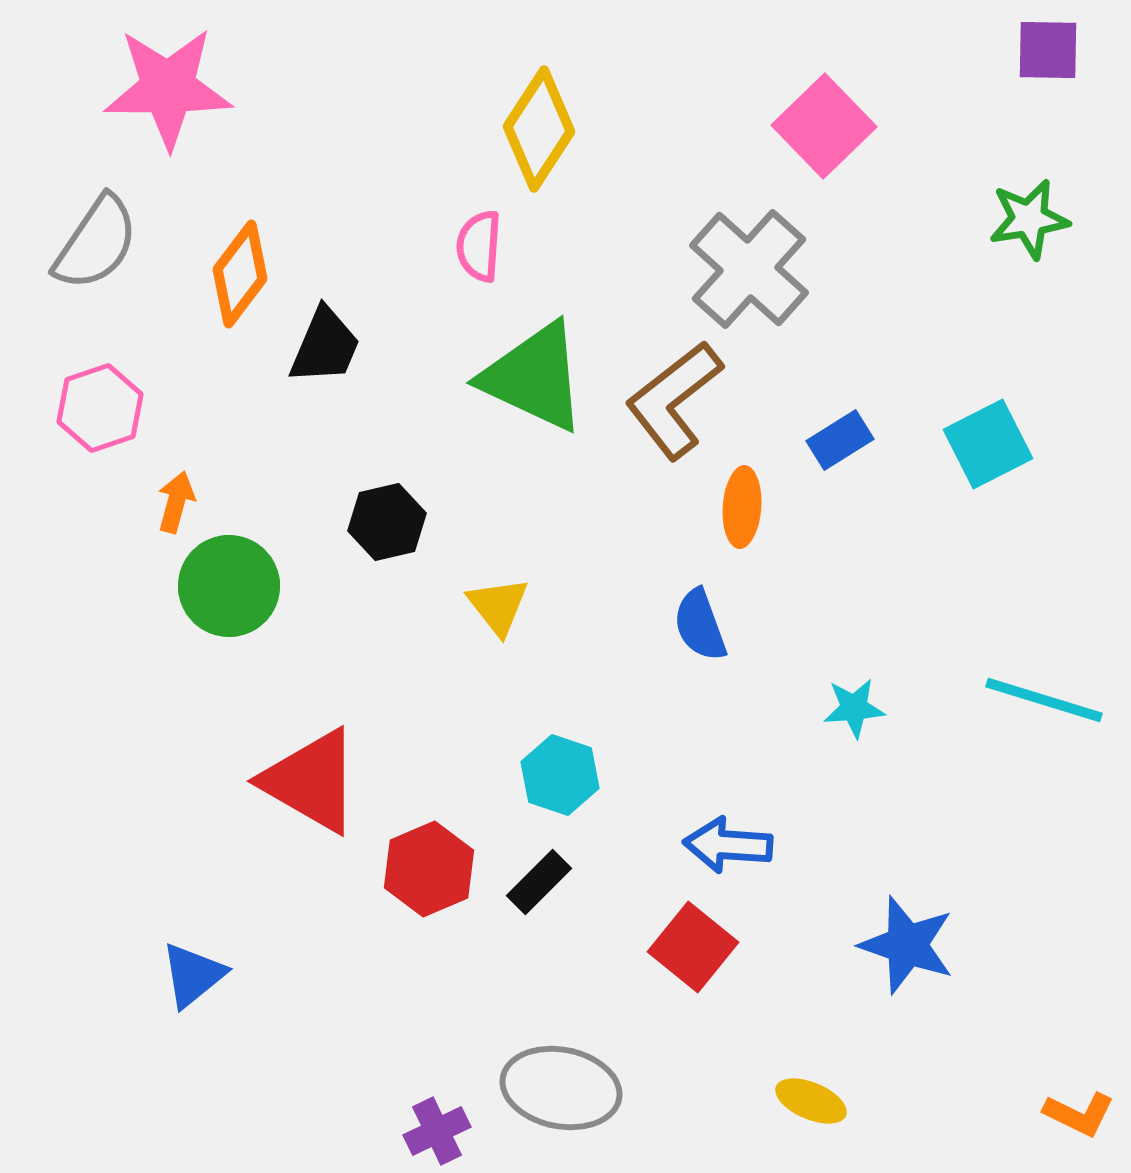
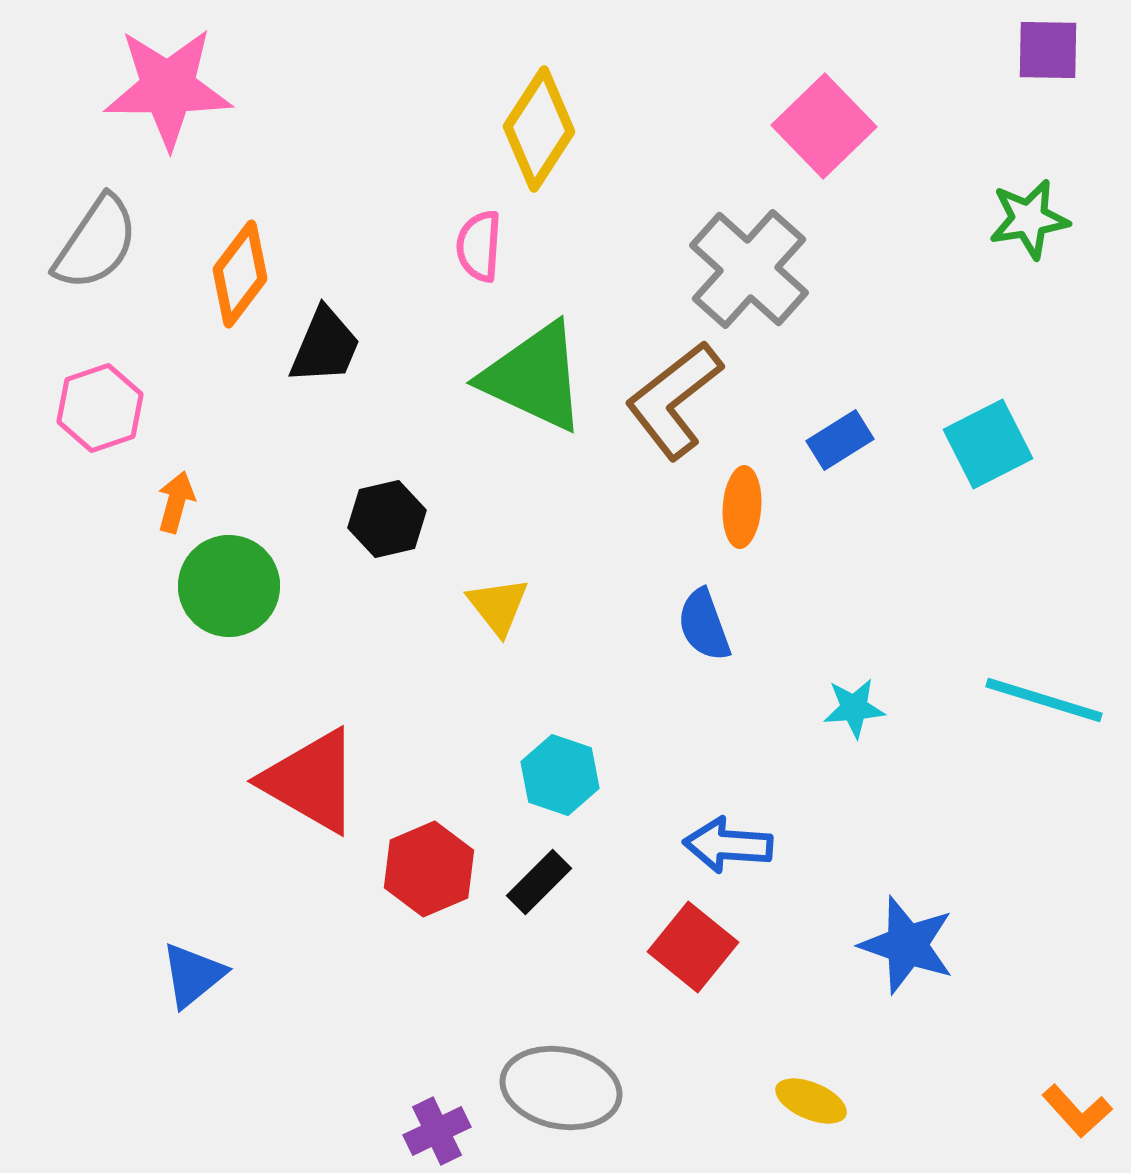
black hexagon: moved 3 px up
blue semicircle: moved 4 px right
orange L-shape: moved 2 px left, 3 px up; rotated 22 degrees clockwise
